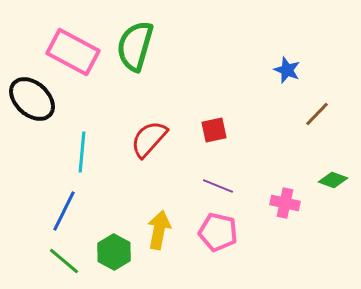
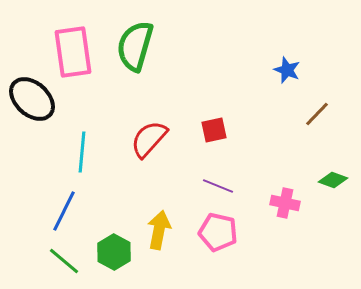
pink rectangle: rotated 54 degrees clockwise
